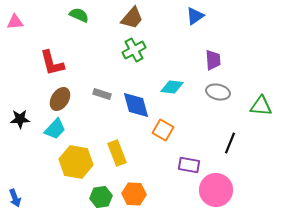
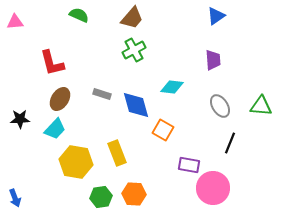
blue triangle: moved 21 px right
gray ellipse: moved 2 px right, 14 px down; rotated 45 degrees clockwise
pink circle: moved 3 px left, 2 px up
